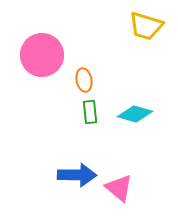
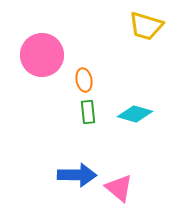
green rectangle: moved 2 px left
